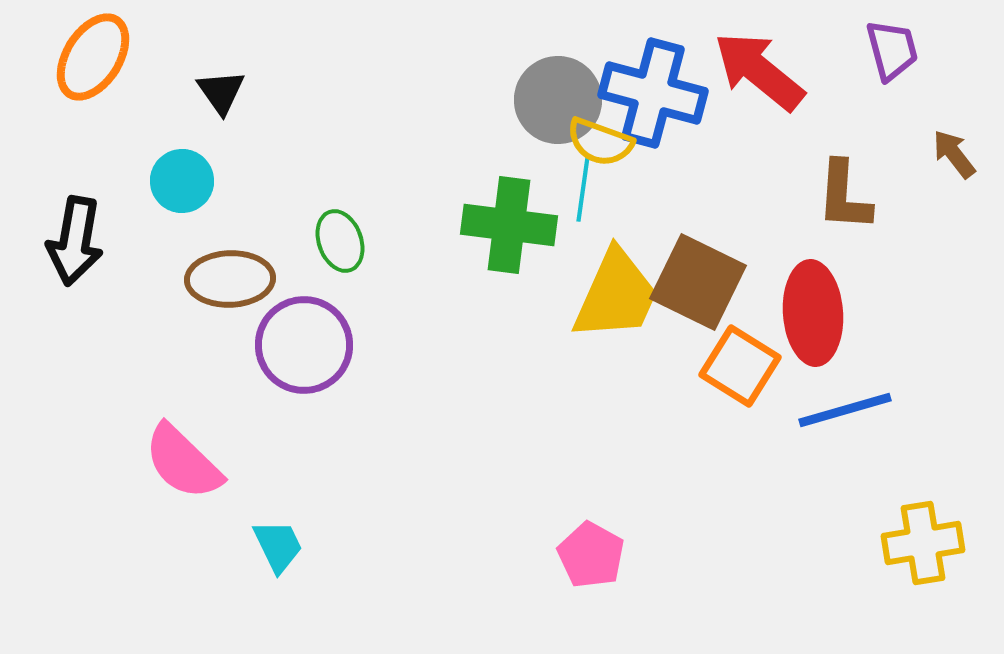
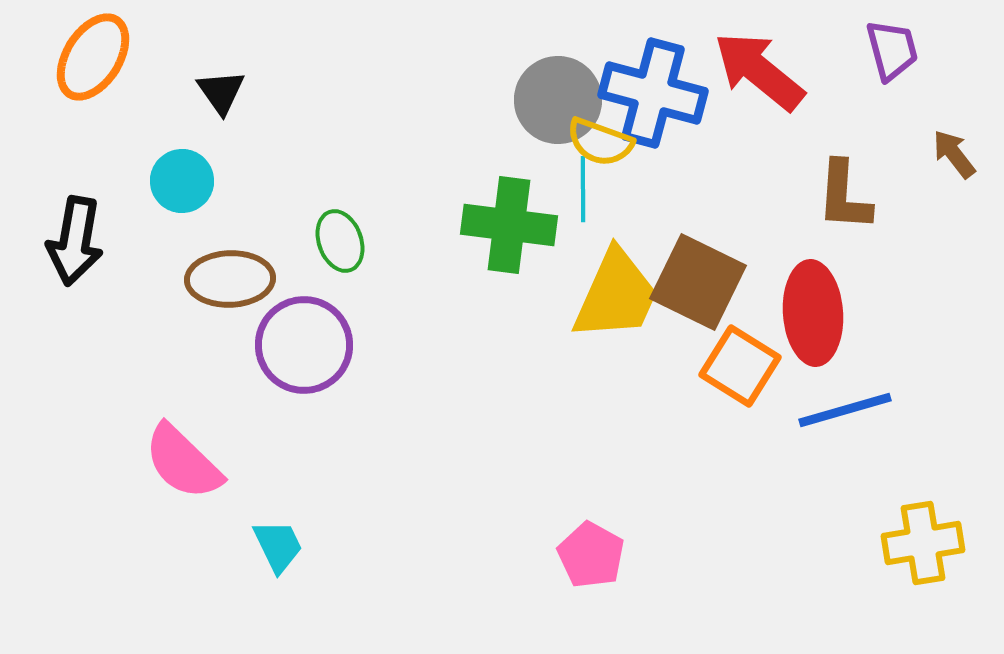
cyan line: rotated 8 degrees counterclockwise
